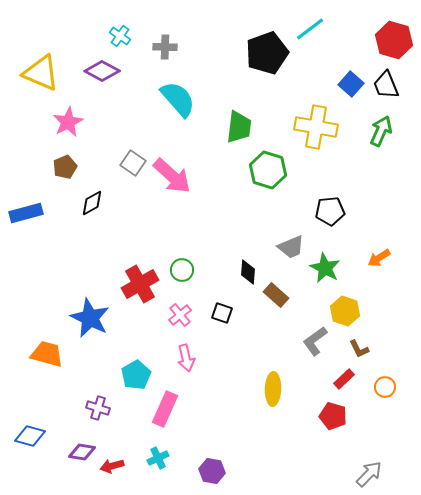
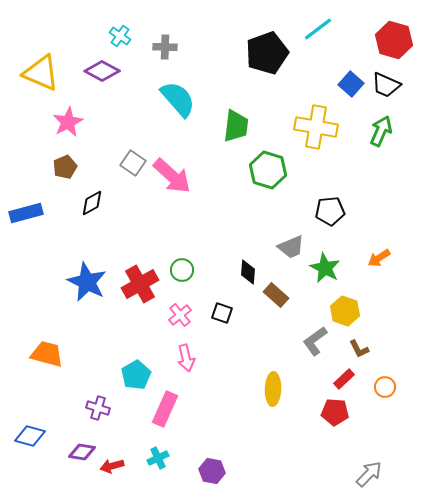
cyan line at (310, 29): moved 8 px right
black trapezoid at (386, 85): rotated 44 degrees counterclockwise
green trapezoid at (239, 127): moved 3 px left, 1 px up
blue star at (90, 318): moved 3 px left, 36 px up
red pentagon at (333, 416): moved 2 px right, 4 px up; rotated 12 degrees counterclockwise
